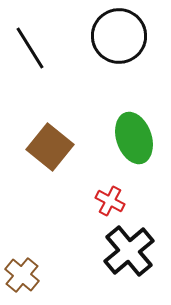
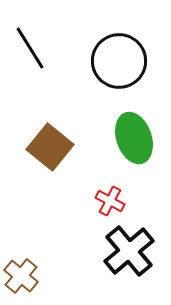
black circle: moved 25 px down
brown cross: moved 1 px left, 1 px down
